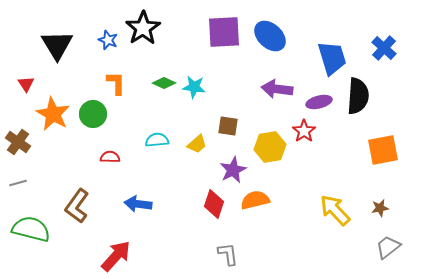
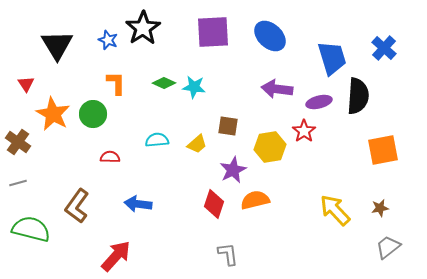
purple square: moved 11 px left
